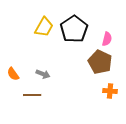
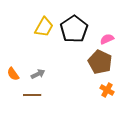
pink semicircle: rotated 128 degrees counterclockwise
gray arrow: moved 5 px left; rotated 48 degrees counterclockwise
orange cross: moved 3 px left, 1 px up; rotated 24 degrees clockwise
